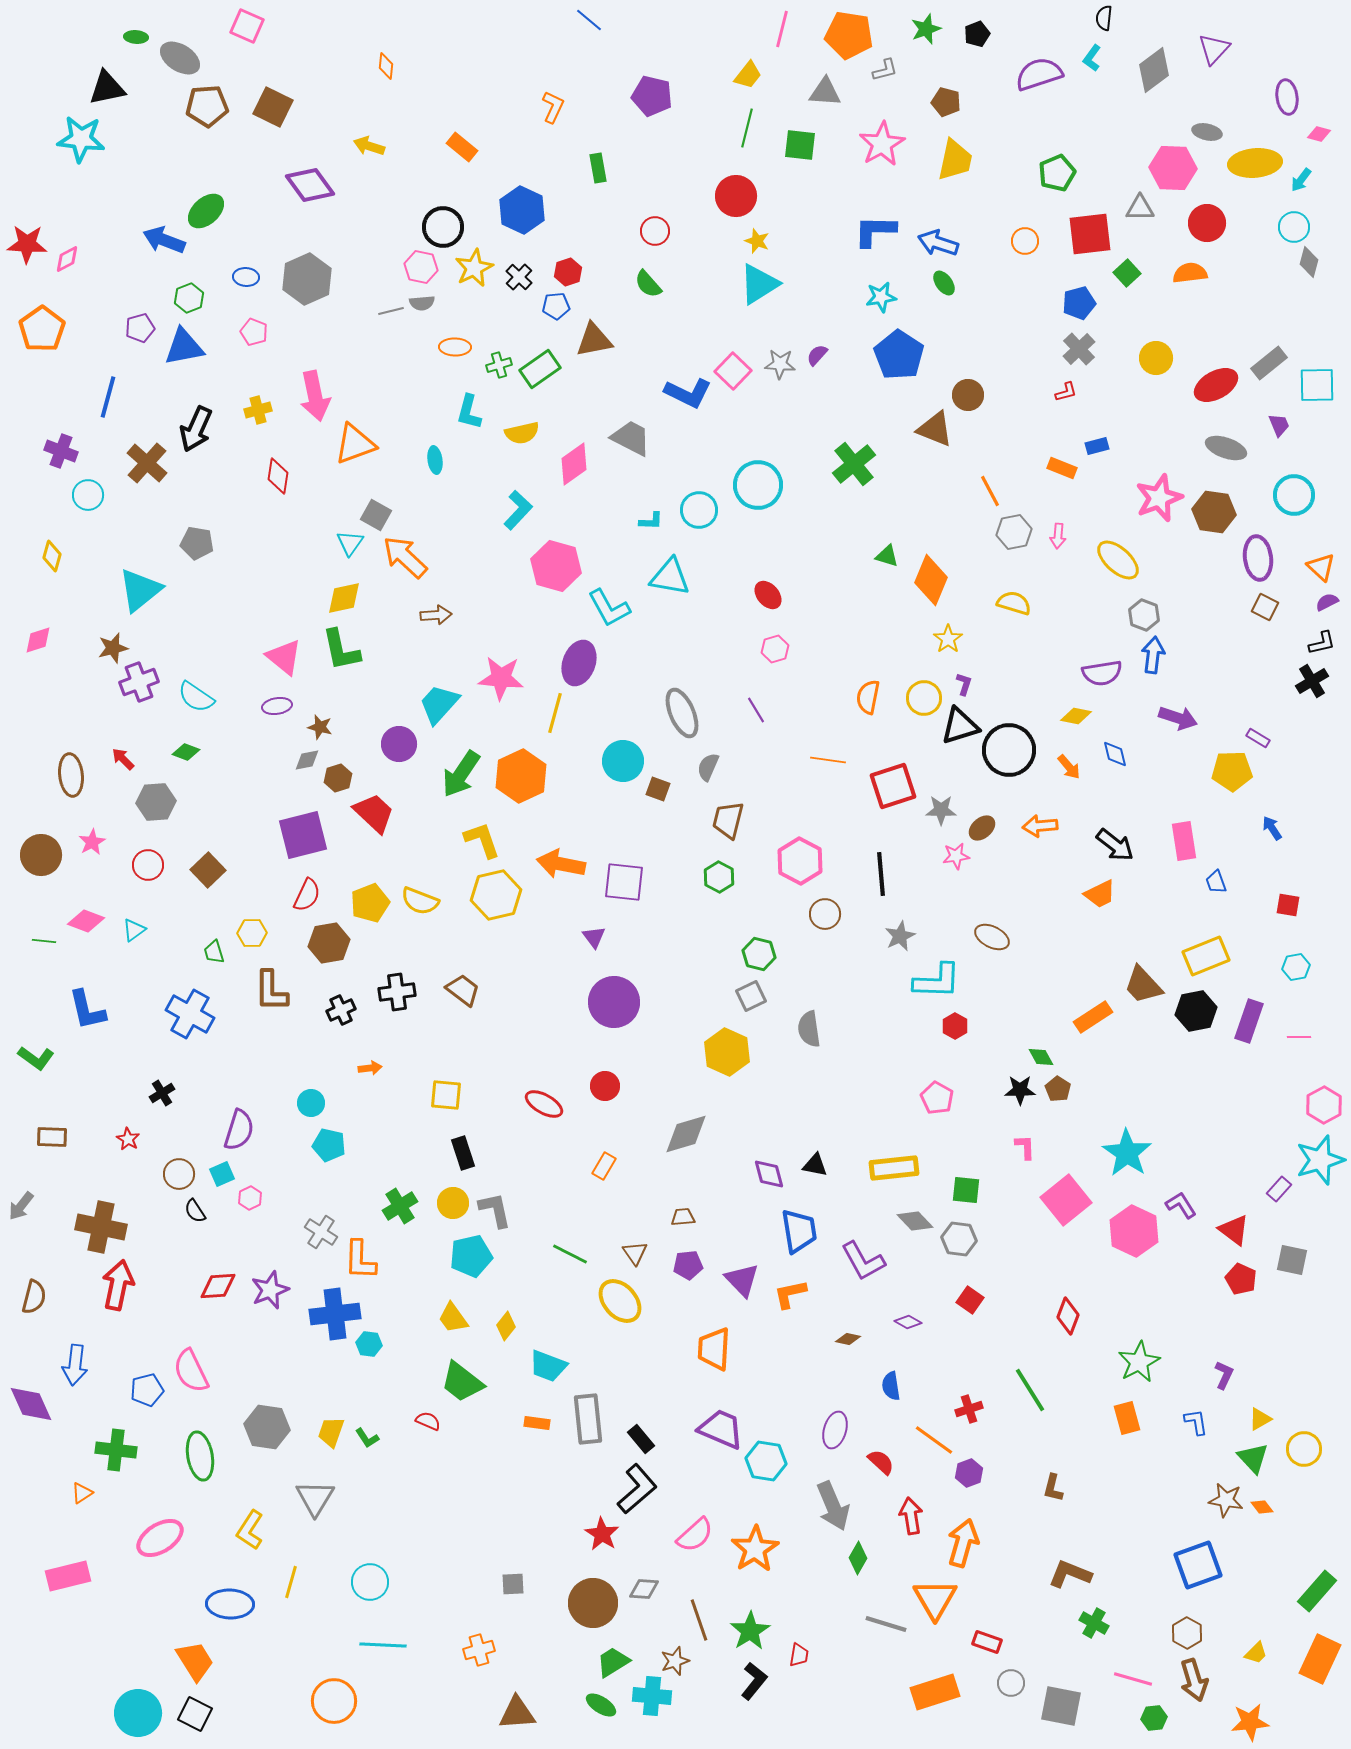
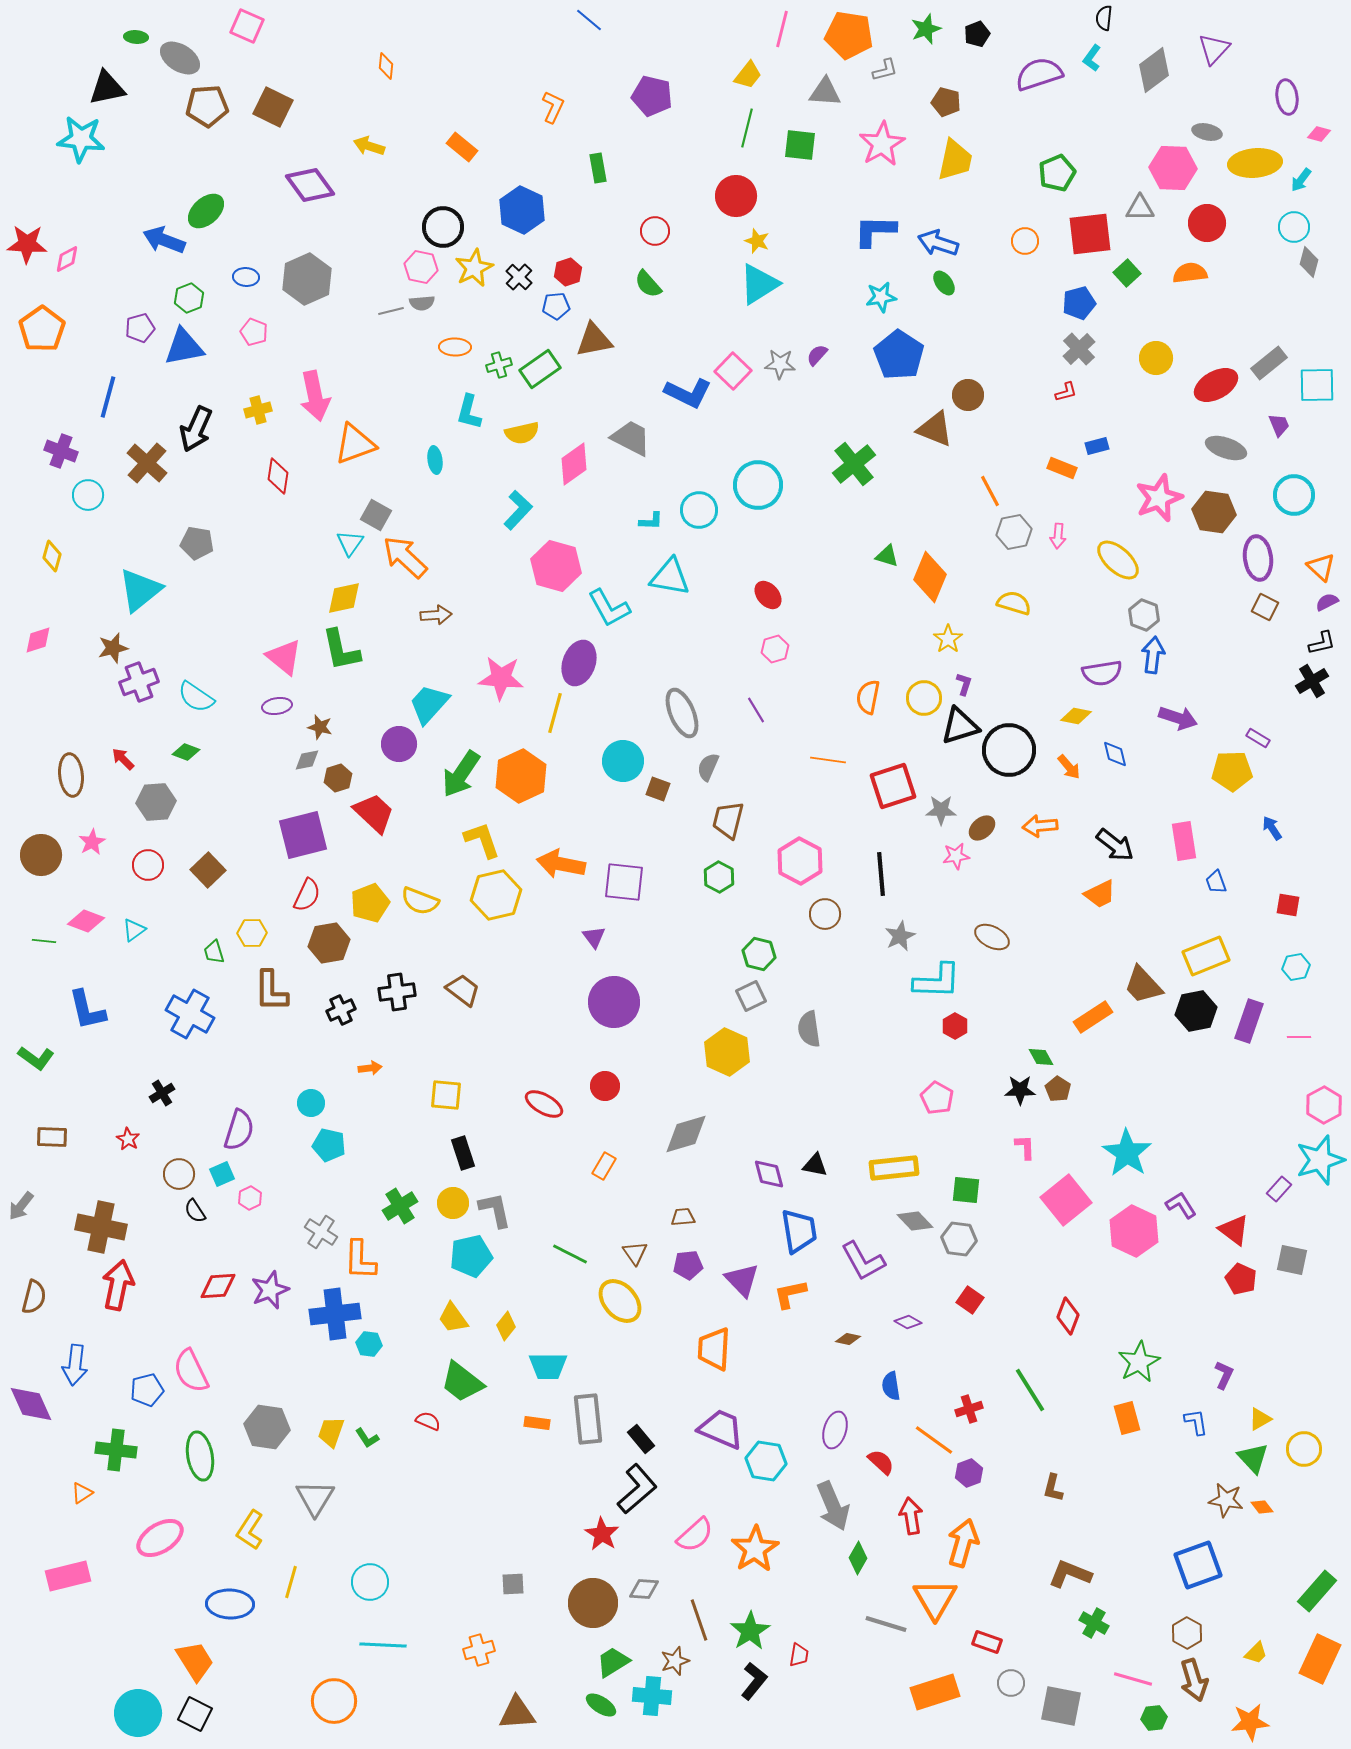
orange diamond at (931, 580): moved 1 px left, 3 px up
cyan trapezoid at (439, 704): moved 10 px left
cyan trapezoid at (548, 1366): rotated 21 degrees counterclockwise
